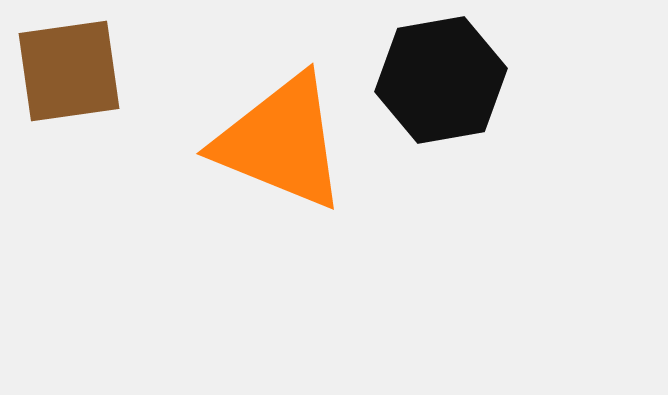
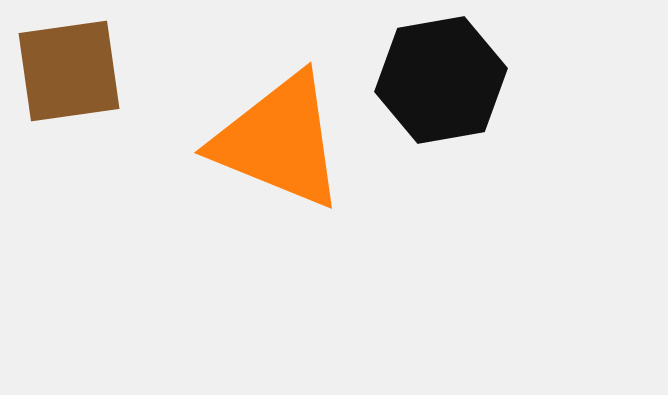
orange triangle: moved 2 px left, 1 px up
